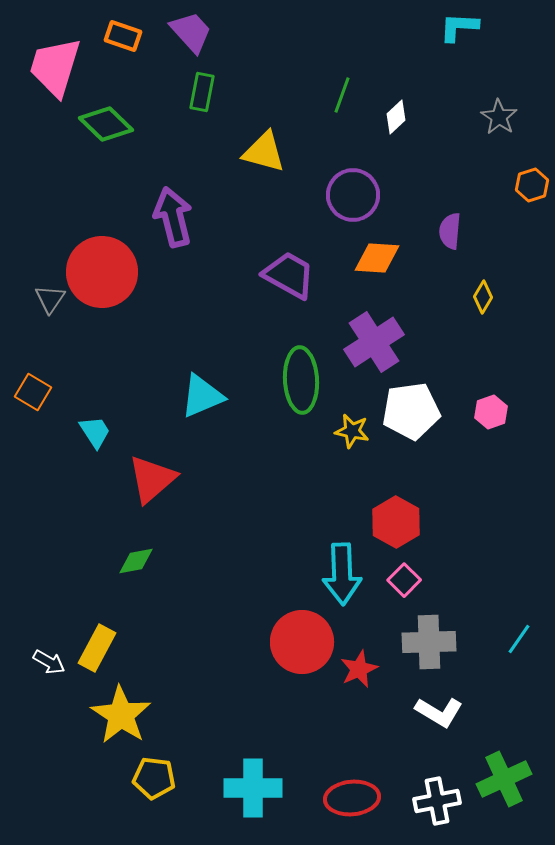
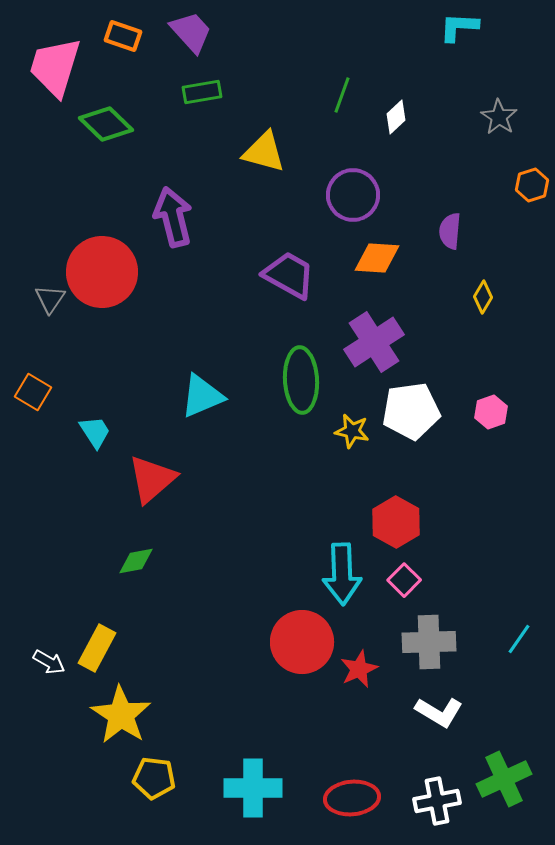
green rectangle at (202, 92): rotated 69 degrees clockwise
